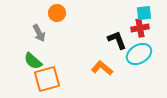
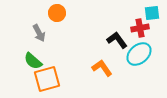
cyan square: moved 8 px right
black L-shape: rotated 15 degrees counterclockwise
cyan ellipse: rotated 10 degrees counterclockwise
orange L-shape: rotated 15 degrees clockwise
